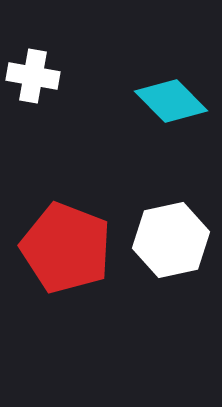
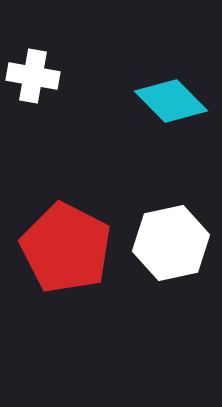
white hexagon: moved 3 px down
red pentagon: rotated 6 degrees clockwise
